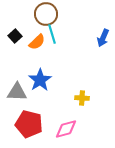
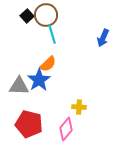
brown circle: moved 1 px down
black square: moved 12 px right, 20 px up
orange semicircle: moved 11 px right, 22 px down
blue star: moved 1 px left
gray triangle: moved 2 px right, 6 px up
yellow cross: moved 3 px left, 9 px down
pink diamond: rotated 35 degrees counterclockwise
